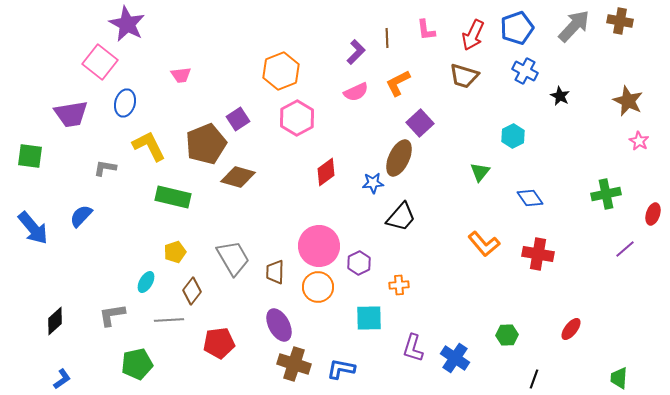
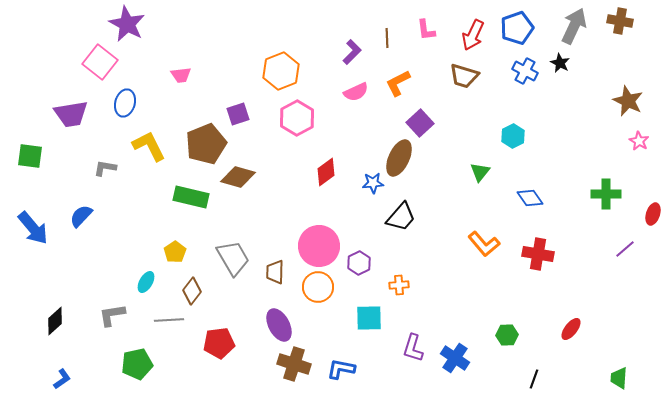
gray arrow at (574, 26): rotated 18 degrees counterclockwise
purple L-shape at (356, 52): moved 4 px left
black star at (560, 96): moved 33 px up
purple square at (238, 119): moved 5 px up; rotated 15 degrees clockwise
green cross at (606, 194): rotated 12 degrees clockwise
green rectangle at (173, 197): moved 18 px right
yellow pentagon at (175, 252): rotated 15 degrees counterclockwise
